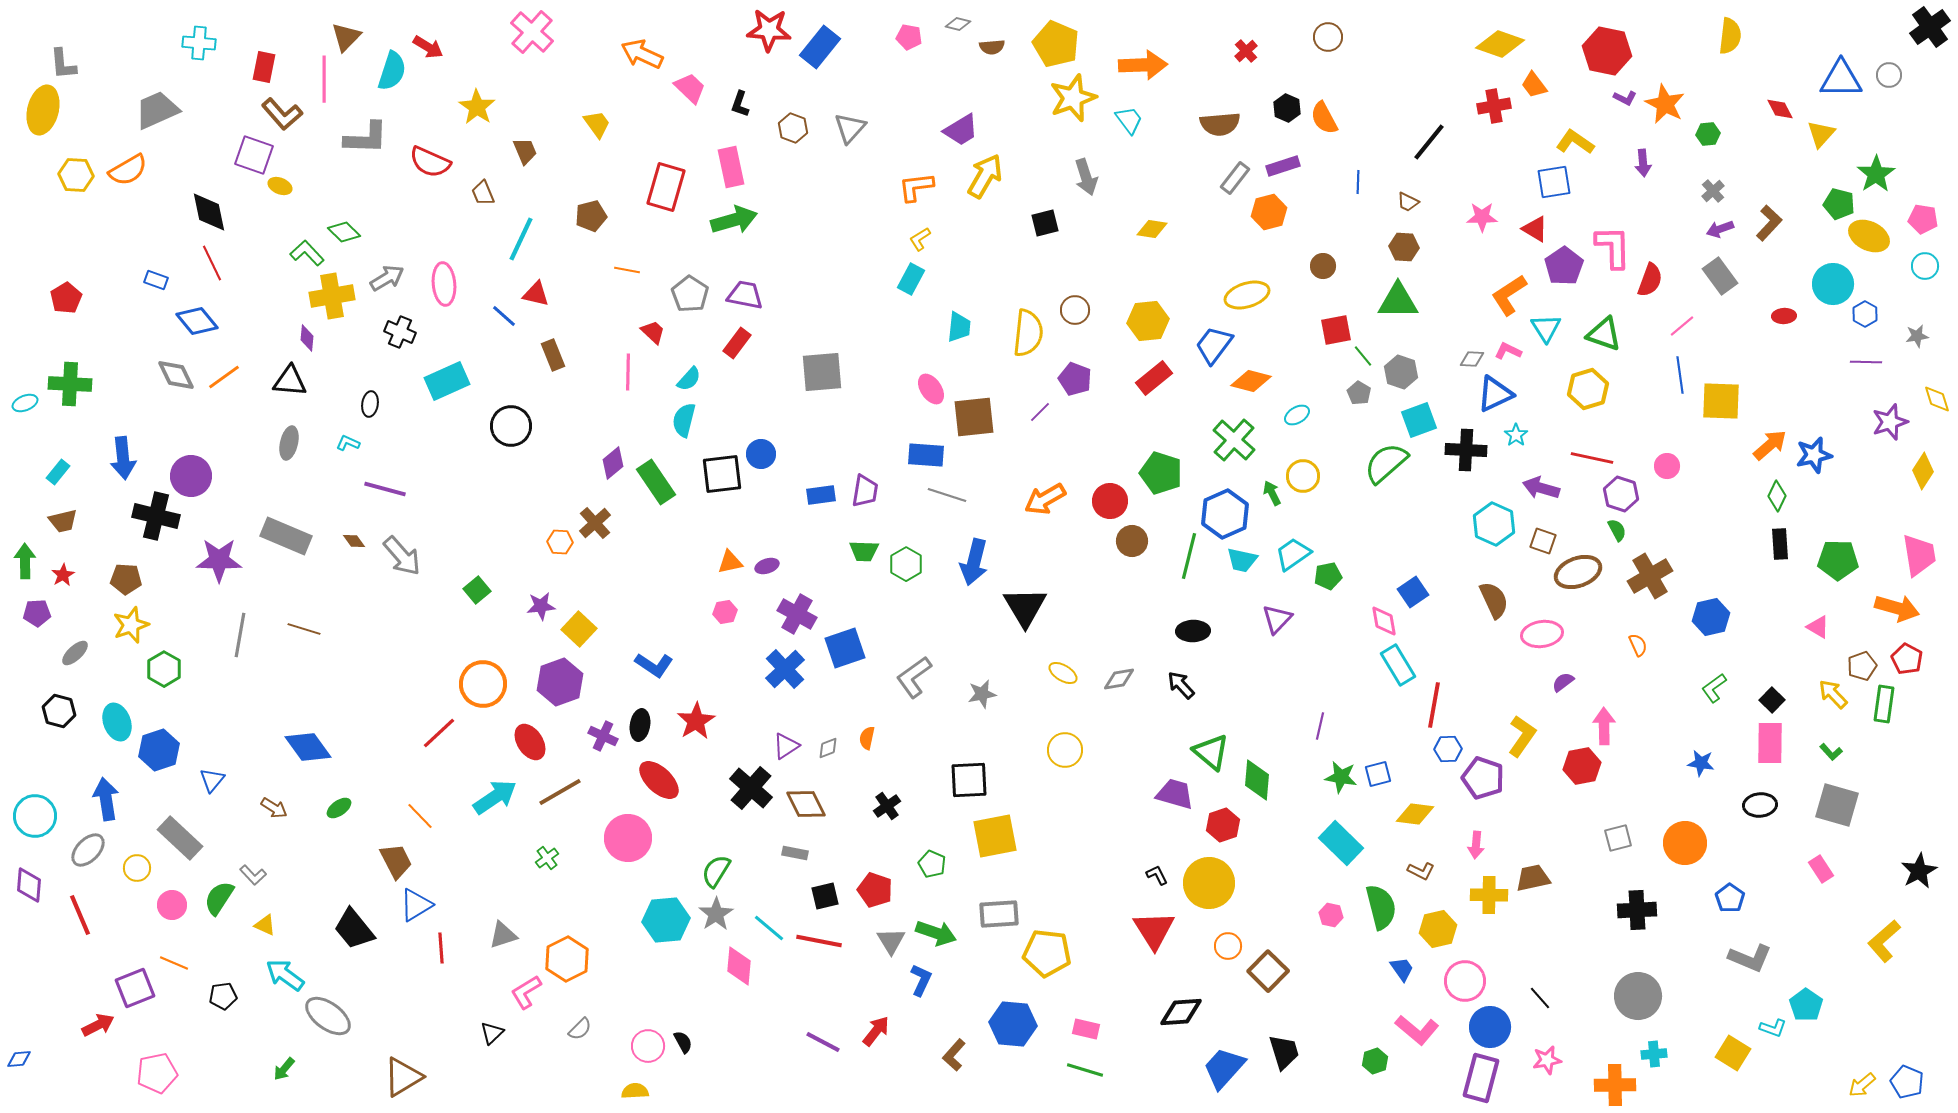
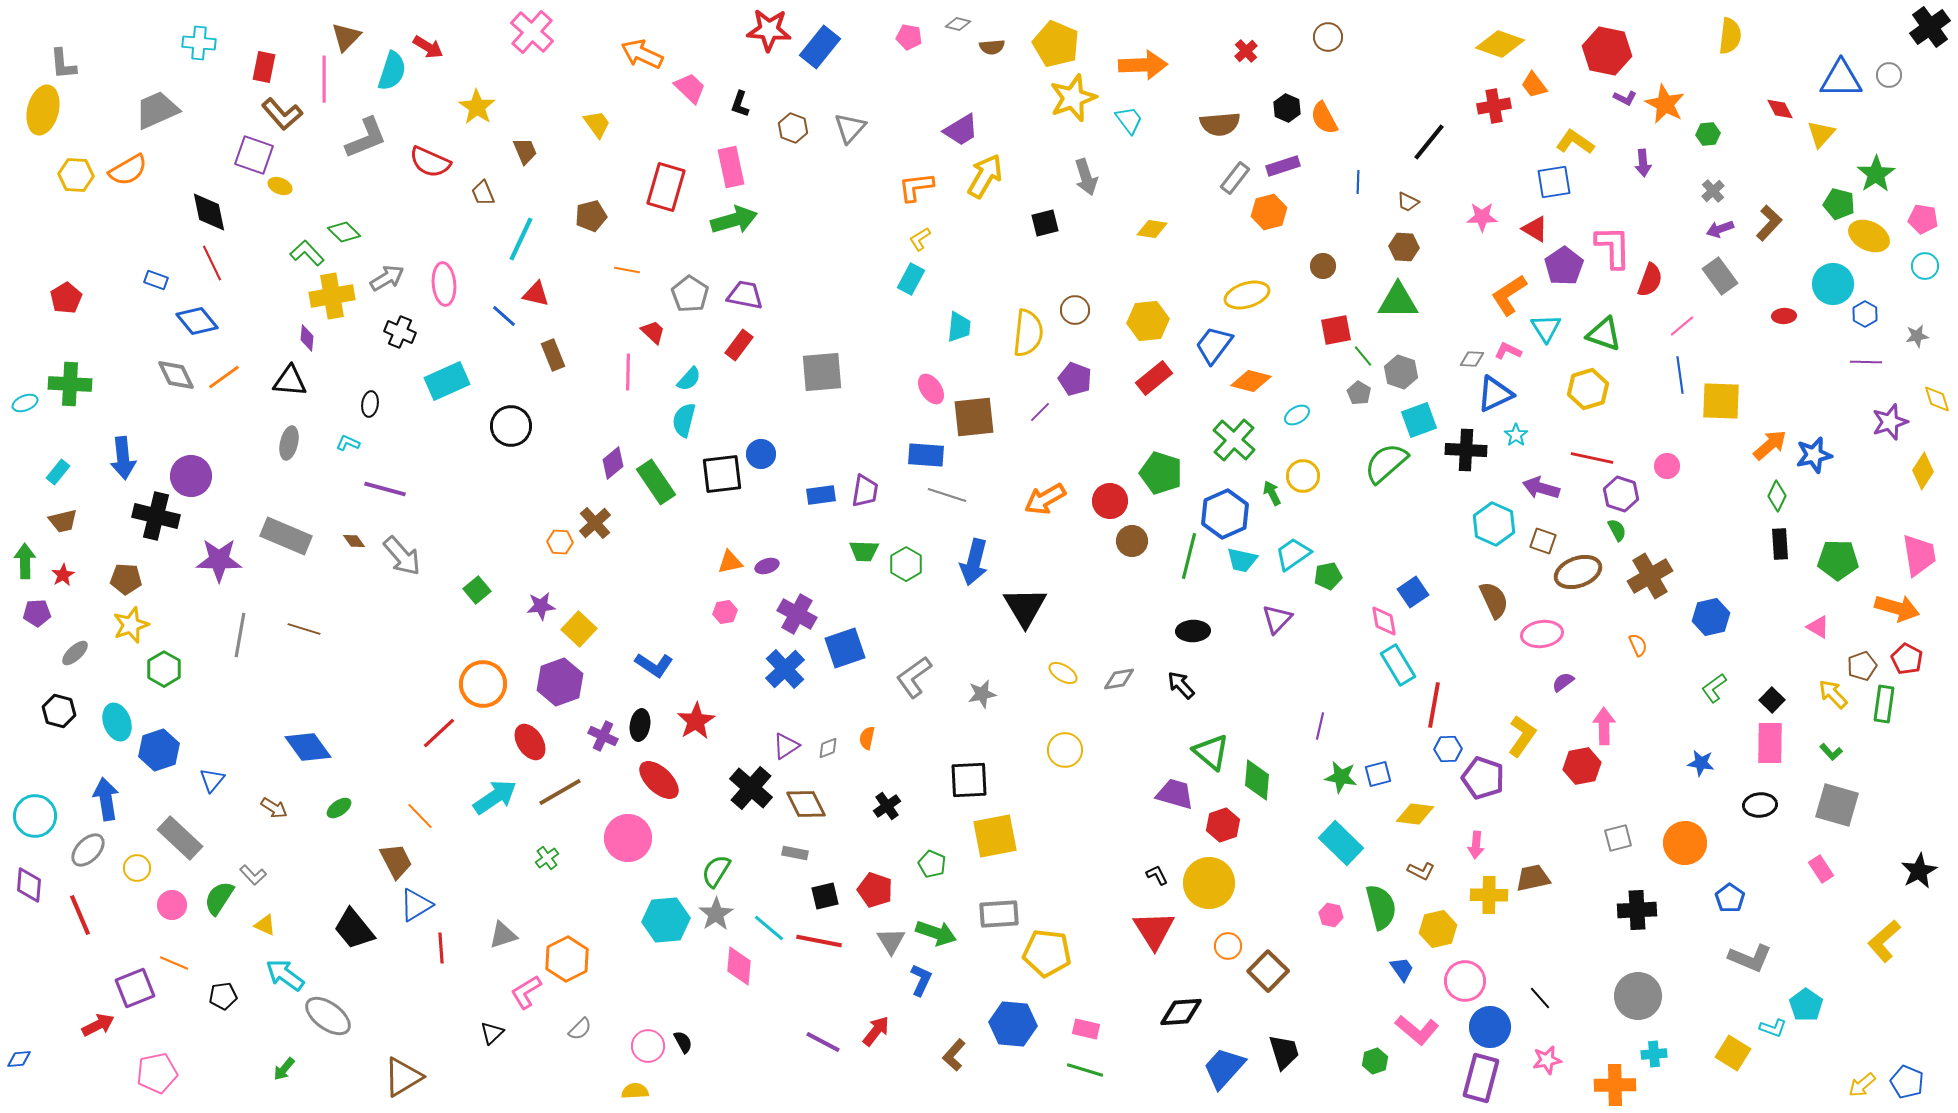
gray L-shape at (366, 138): rotated 24 degrees counterclockwise
red rectangle at (737, 343): moved 2 px right, 2 px down
